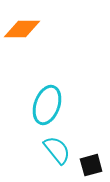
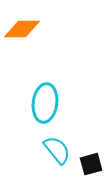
cyan ellipse: moved 2 px left, 2 px up; rotated 12 degrees counterclockwise
black square: moved 1 px up
